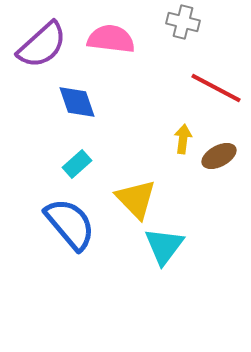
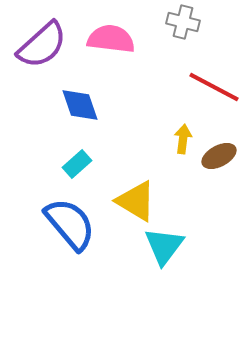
red line: moved 2 px left, 1 px up
blue diamond: moved 3 px right, 3 px down
yellow triangle: moved 2 px down; rotated 15 degrees counterclockwise
